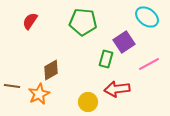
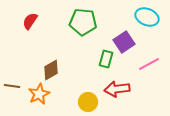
cyan ellipse: rotated 15 degrees counterclockwise
